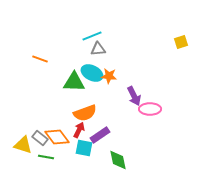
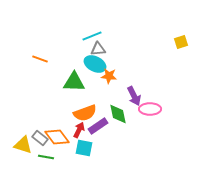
cyan ellipse: moved 3 px right, 9 px up
purple rectangle: moved 2 px left, 9 px up
green diamond: moved 46 px up
